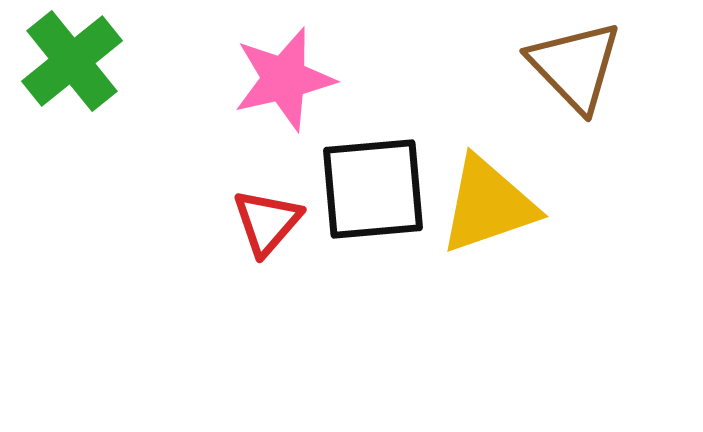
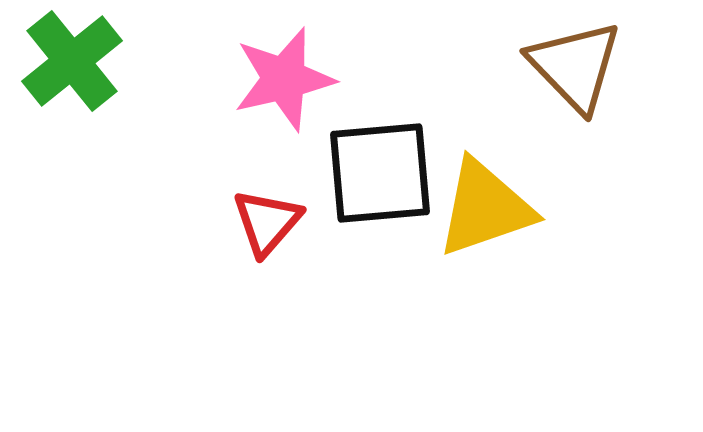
black square: moved 7 px right, 16 px up
yellow triangle: moved 3 px left, 3 px down
